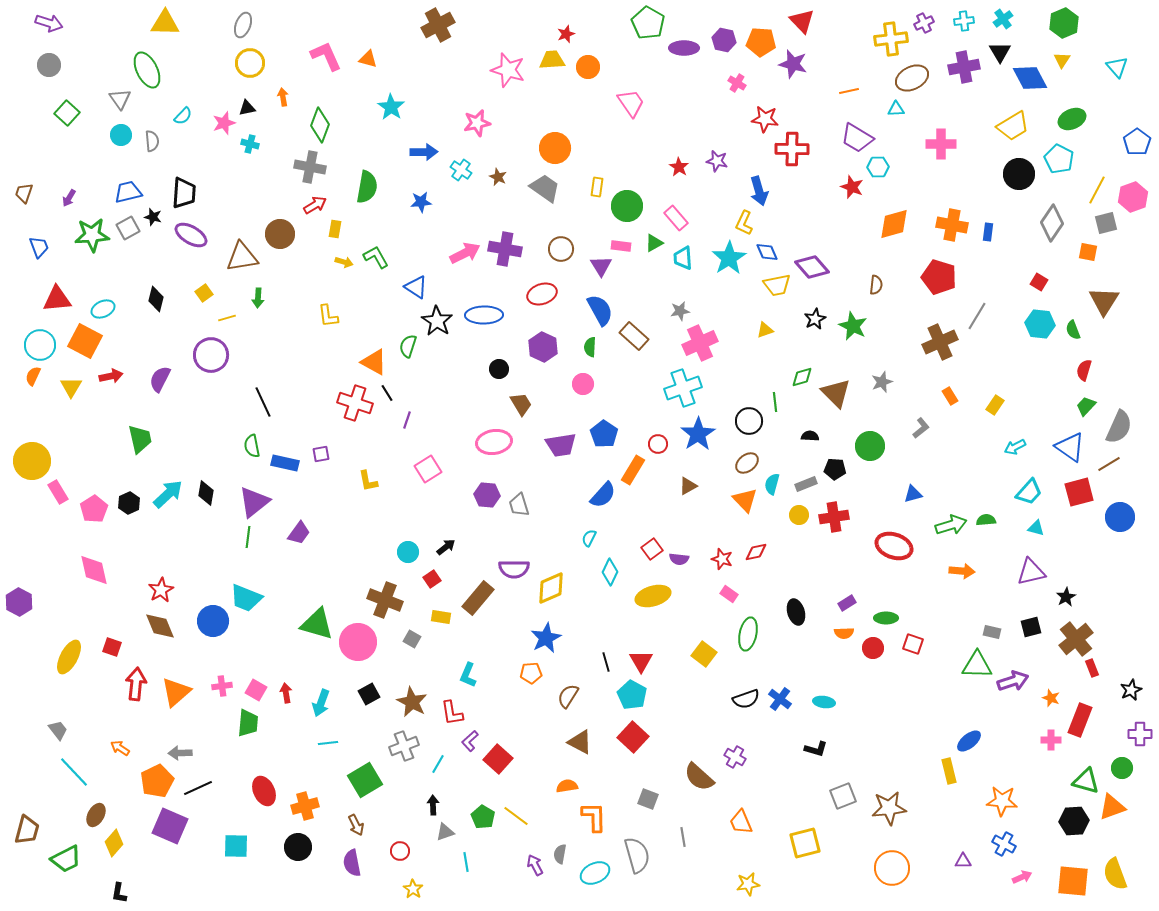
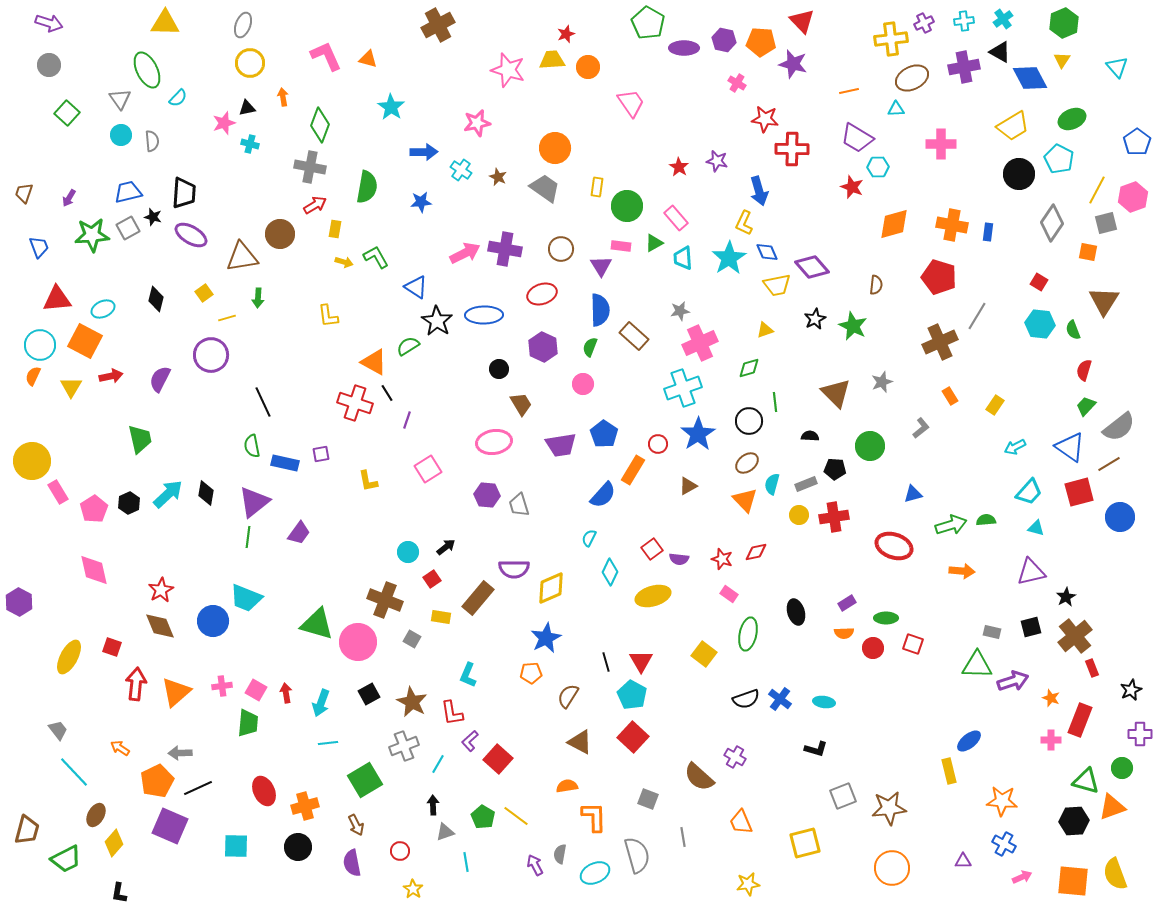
black triangle at (1000, 52): rotated 30 degrees counterclockwise
cyan semicircle at (183, 116): moved 5 px left, 18 px up
blue semicircle at (600, 310): rotated 28 degrees clockwise
green semicircle at (408, 346): rotated 40 degrees clockwise
green semicircle at (590, 347): rotated 18 degrees clockwise
green diamond at (802, 377): moved 53 px left, 9 px up
gray semicircle at (1119, 427): rotated 28 degrees clockwise
brown cross at (1076, 639): moved 1 px left, 3 px up
